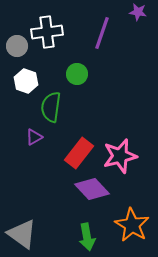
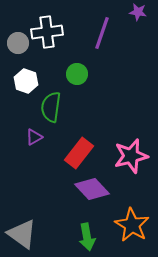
gray circle: moved 1 px right, 3 px up
pink star: moved 11 px right
